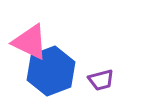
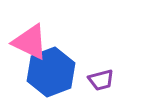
blue hexagon: moved 1 px down
